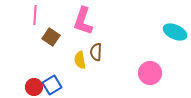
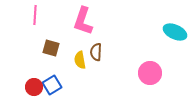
brown square: moved 11 px down; rotated 18 degrees counterclockwise
